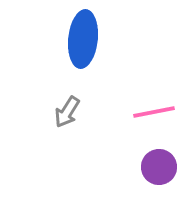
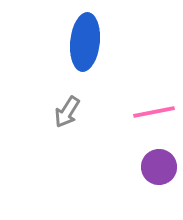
blue ellipse: moved 2 px right, 3 px down
